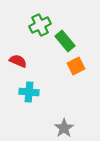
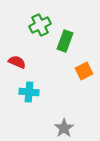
green rectangle: rotated 60 degrees clockwise
red semicircle: moved 1 px left, 1 px down
orange square: moved 8 px right, 5 px down
